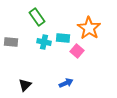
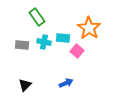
gray rectangle: moved 11 px right, 3 px down
